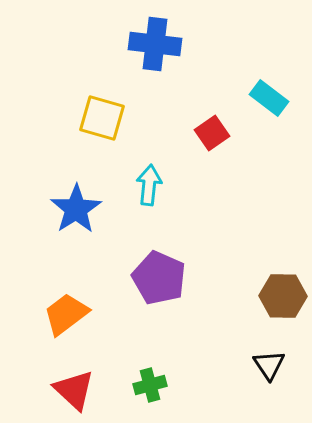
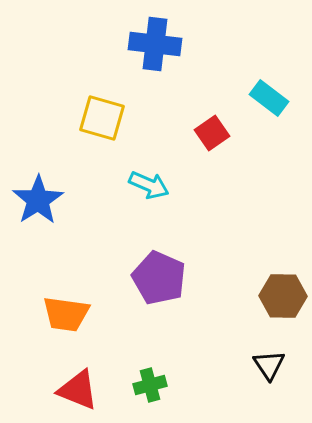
cyan arrow: rotated 108 degrees clockwise
blue star: moved 38 px left, 9 px up
orange trapezoid: rotated 135 degrees counterclockwise
red triangle: moved 4 px right; rotated 21 degrees counterclockwise
